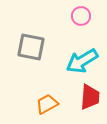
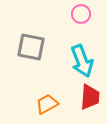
pink circle: moved 2 px up
cyan arrow: rotated 80 degrees counterclockwise
